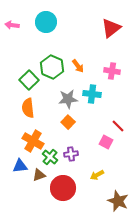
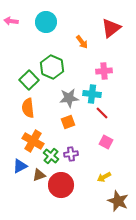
pink arrow: moved 1 px left, 4 px up
orange arrow: moved 4 px right, 24 px up
pink cross: moved 8 px left; rotated 14 degrees counterclockwise
gray star: moved 1 px right, 1 px up
orange square: rotated 24 degrees clockwise
red line: moved 16 px left, 13 px up
green cross: moved 1 px right, 1 px up
blue triangle: rotated 21 degrees counterclockwise
yellow arrow: moved 7 px right, 2 px down
red circle: moved 2 px left, 3 px up
